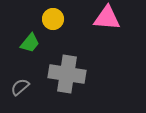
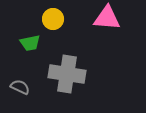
green trapezoid: rotated 40 degrees clockwise
gray semicircle: rotated 66 degrees clockwise
